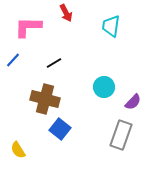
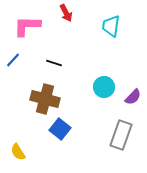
pink L-shape: moved 1 px left, 1 px up
black line: rotated 49 degrees clockwise
purple semicircle: moved 5 px up
yellow semicircle: moved 2 px down
